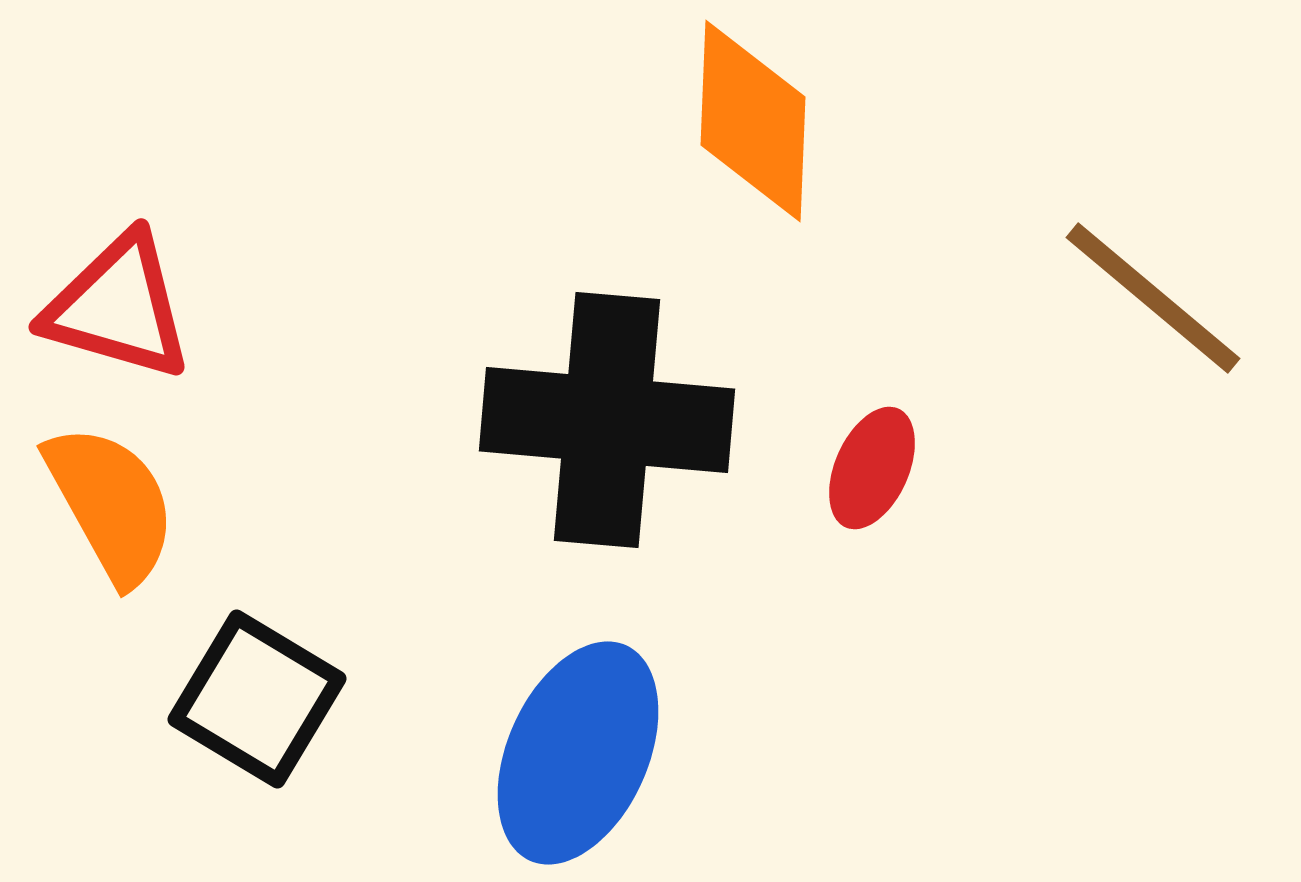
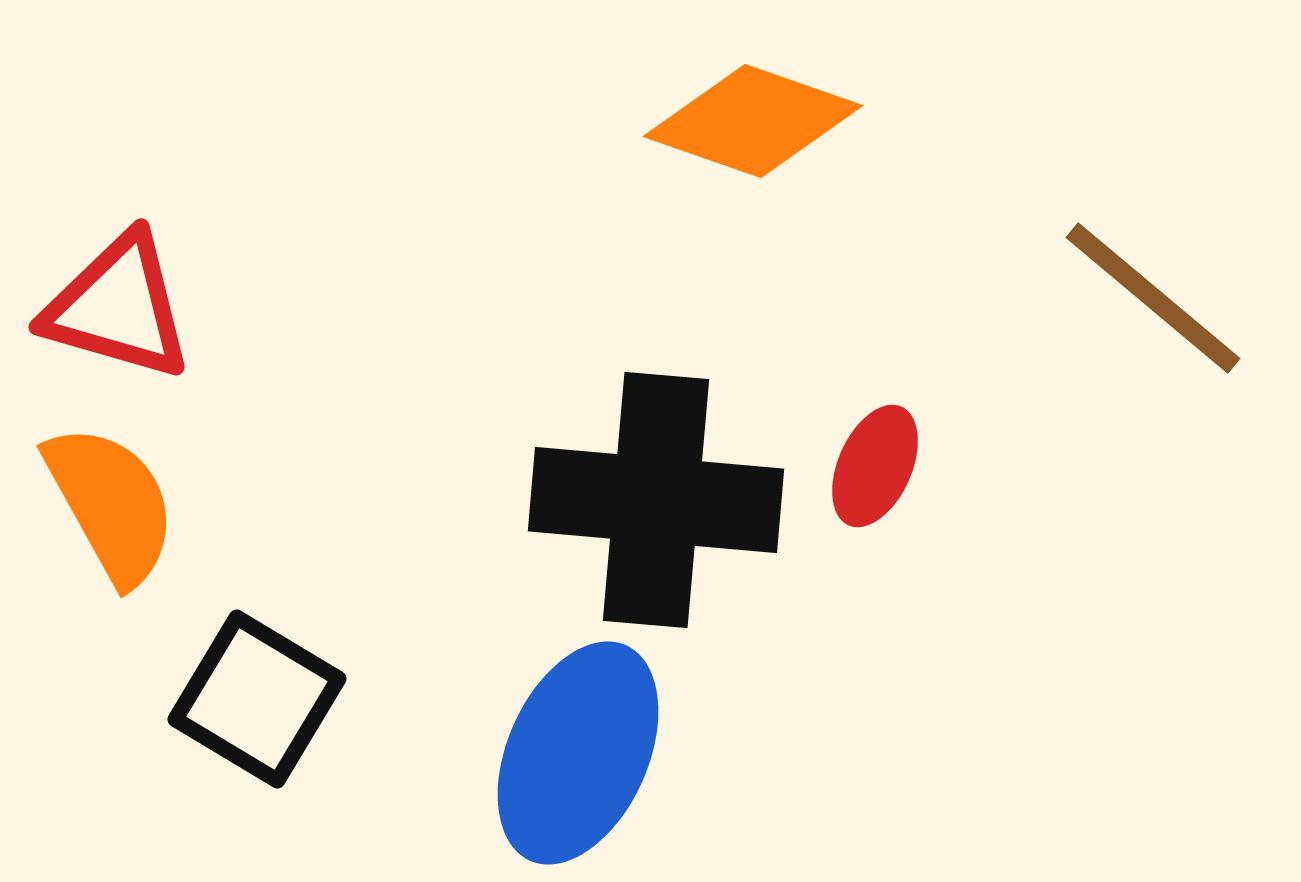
orange diamond: rotated 73 degrees counterclockwise
black cross: moved 49 px right, 80 px down
red ellipse: moved 3 px right, 2 px up
